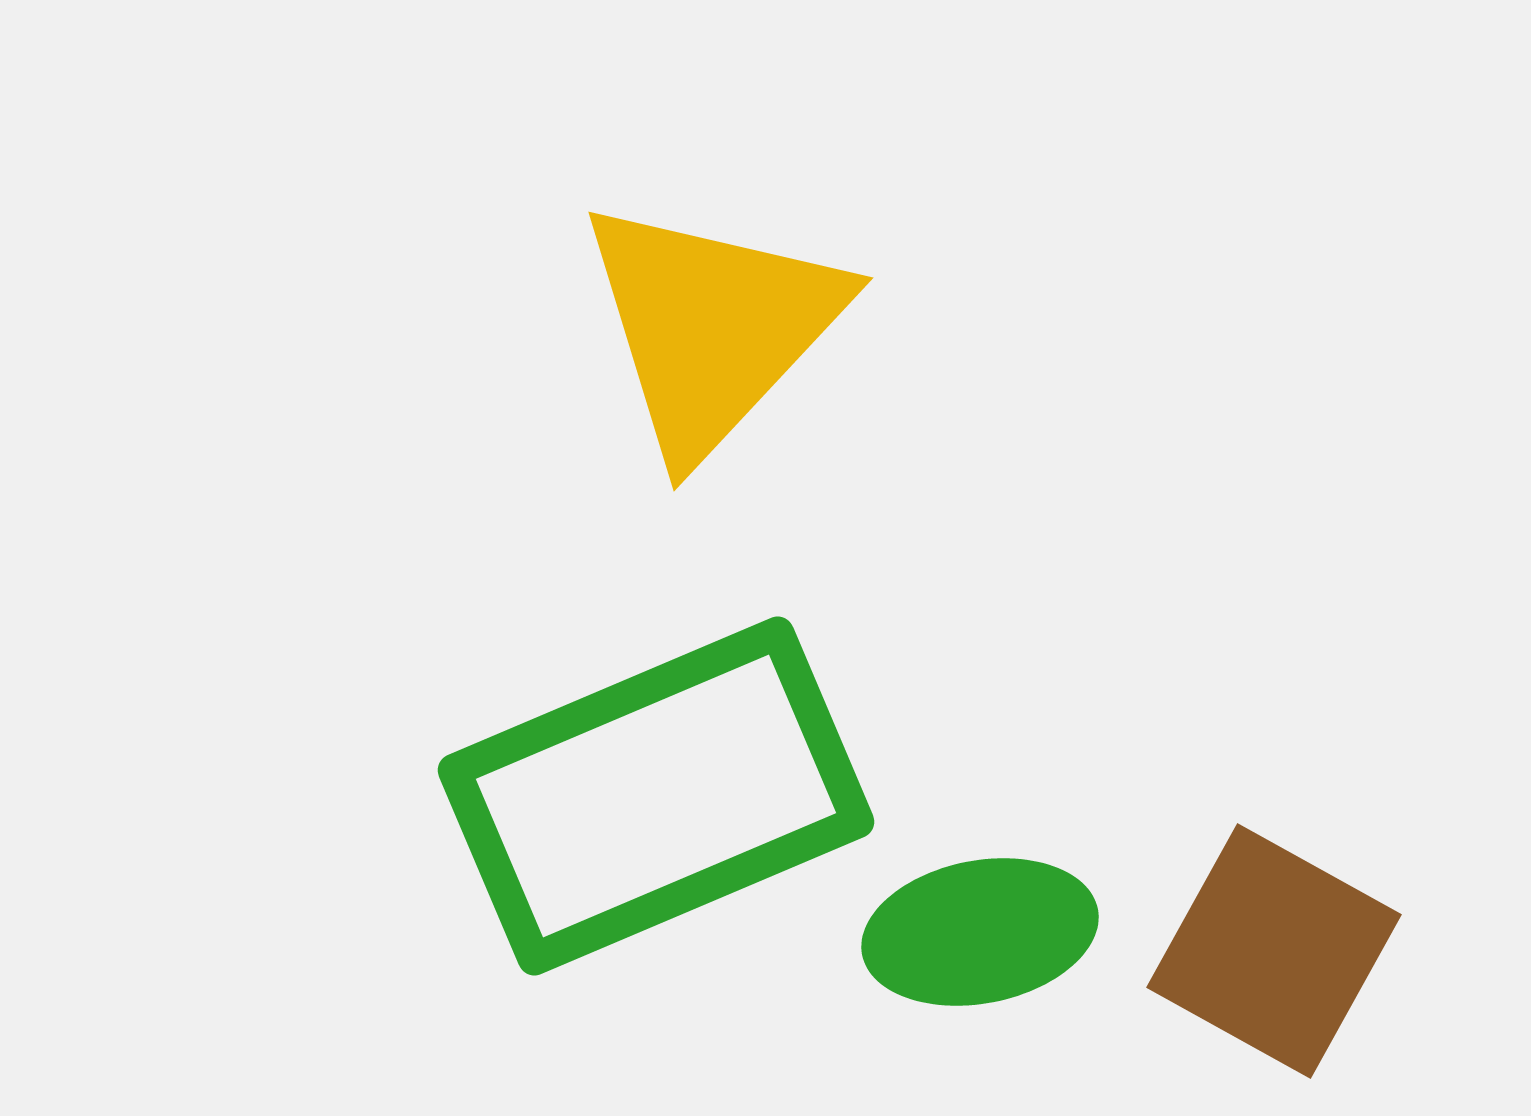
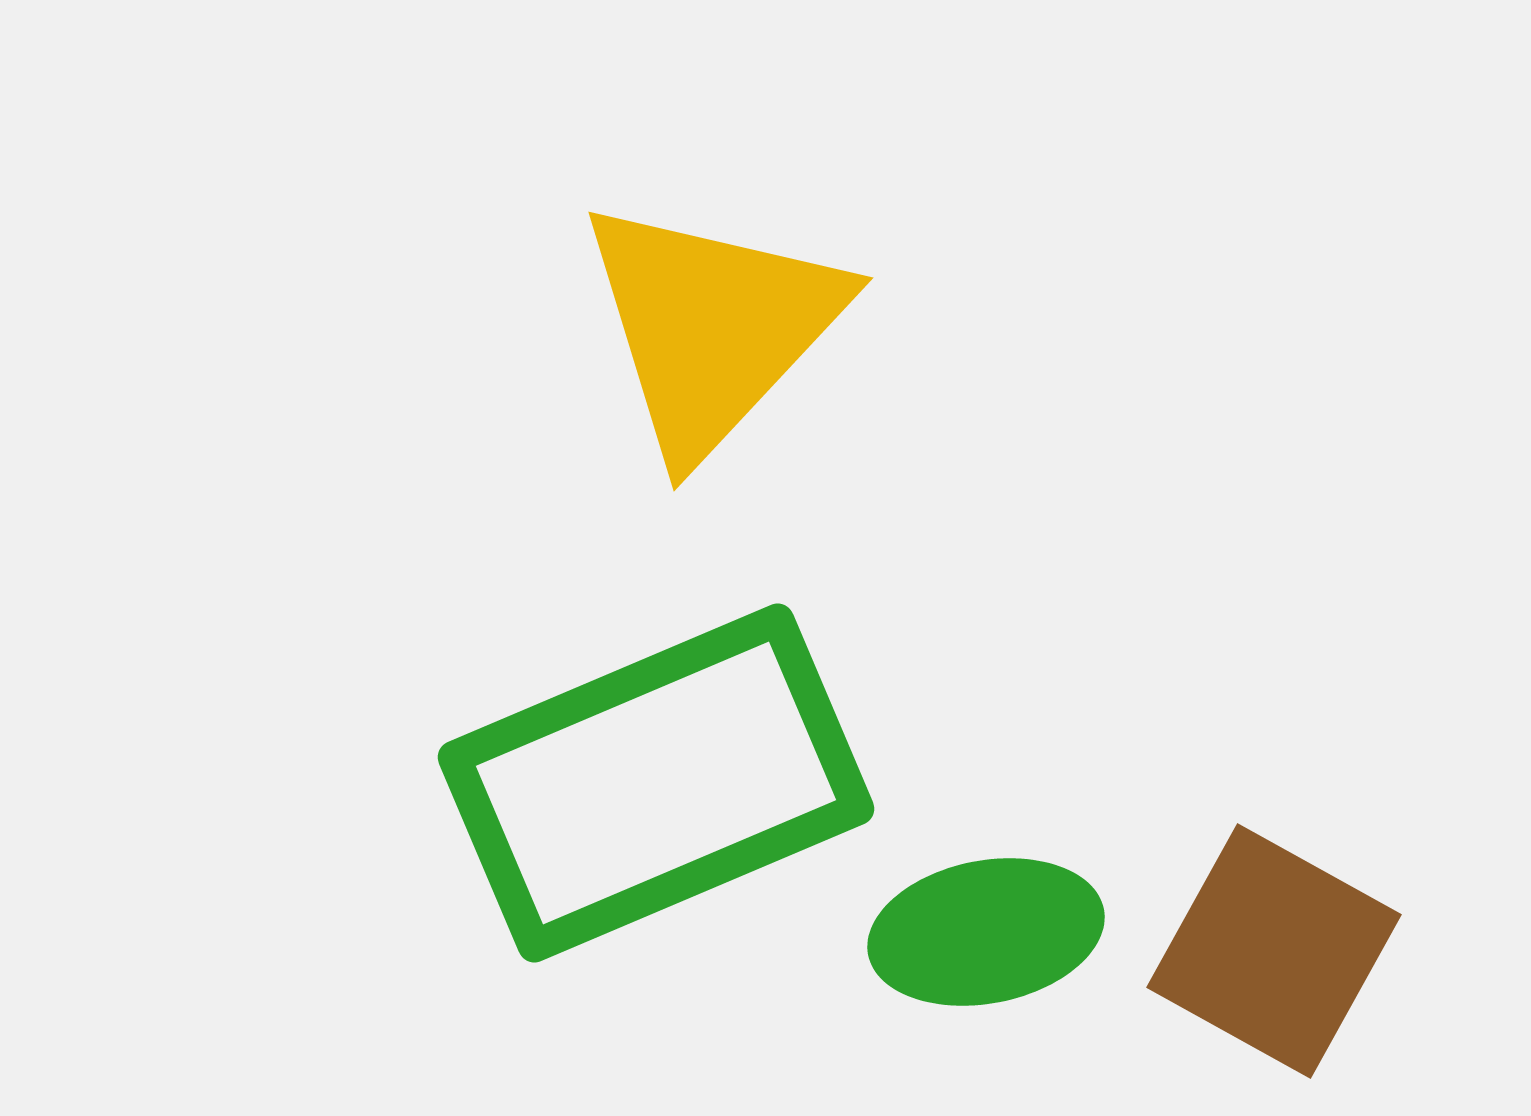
green rectangle: moved 13 px up
green ellipse: moved 6 px right
